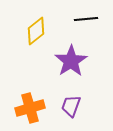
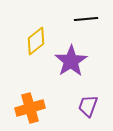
yellow diamond: moved 10 px down
purple trapezoid: moved 17 px right
